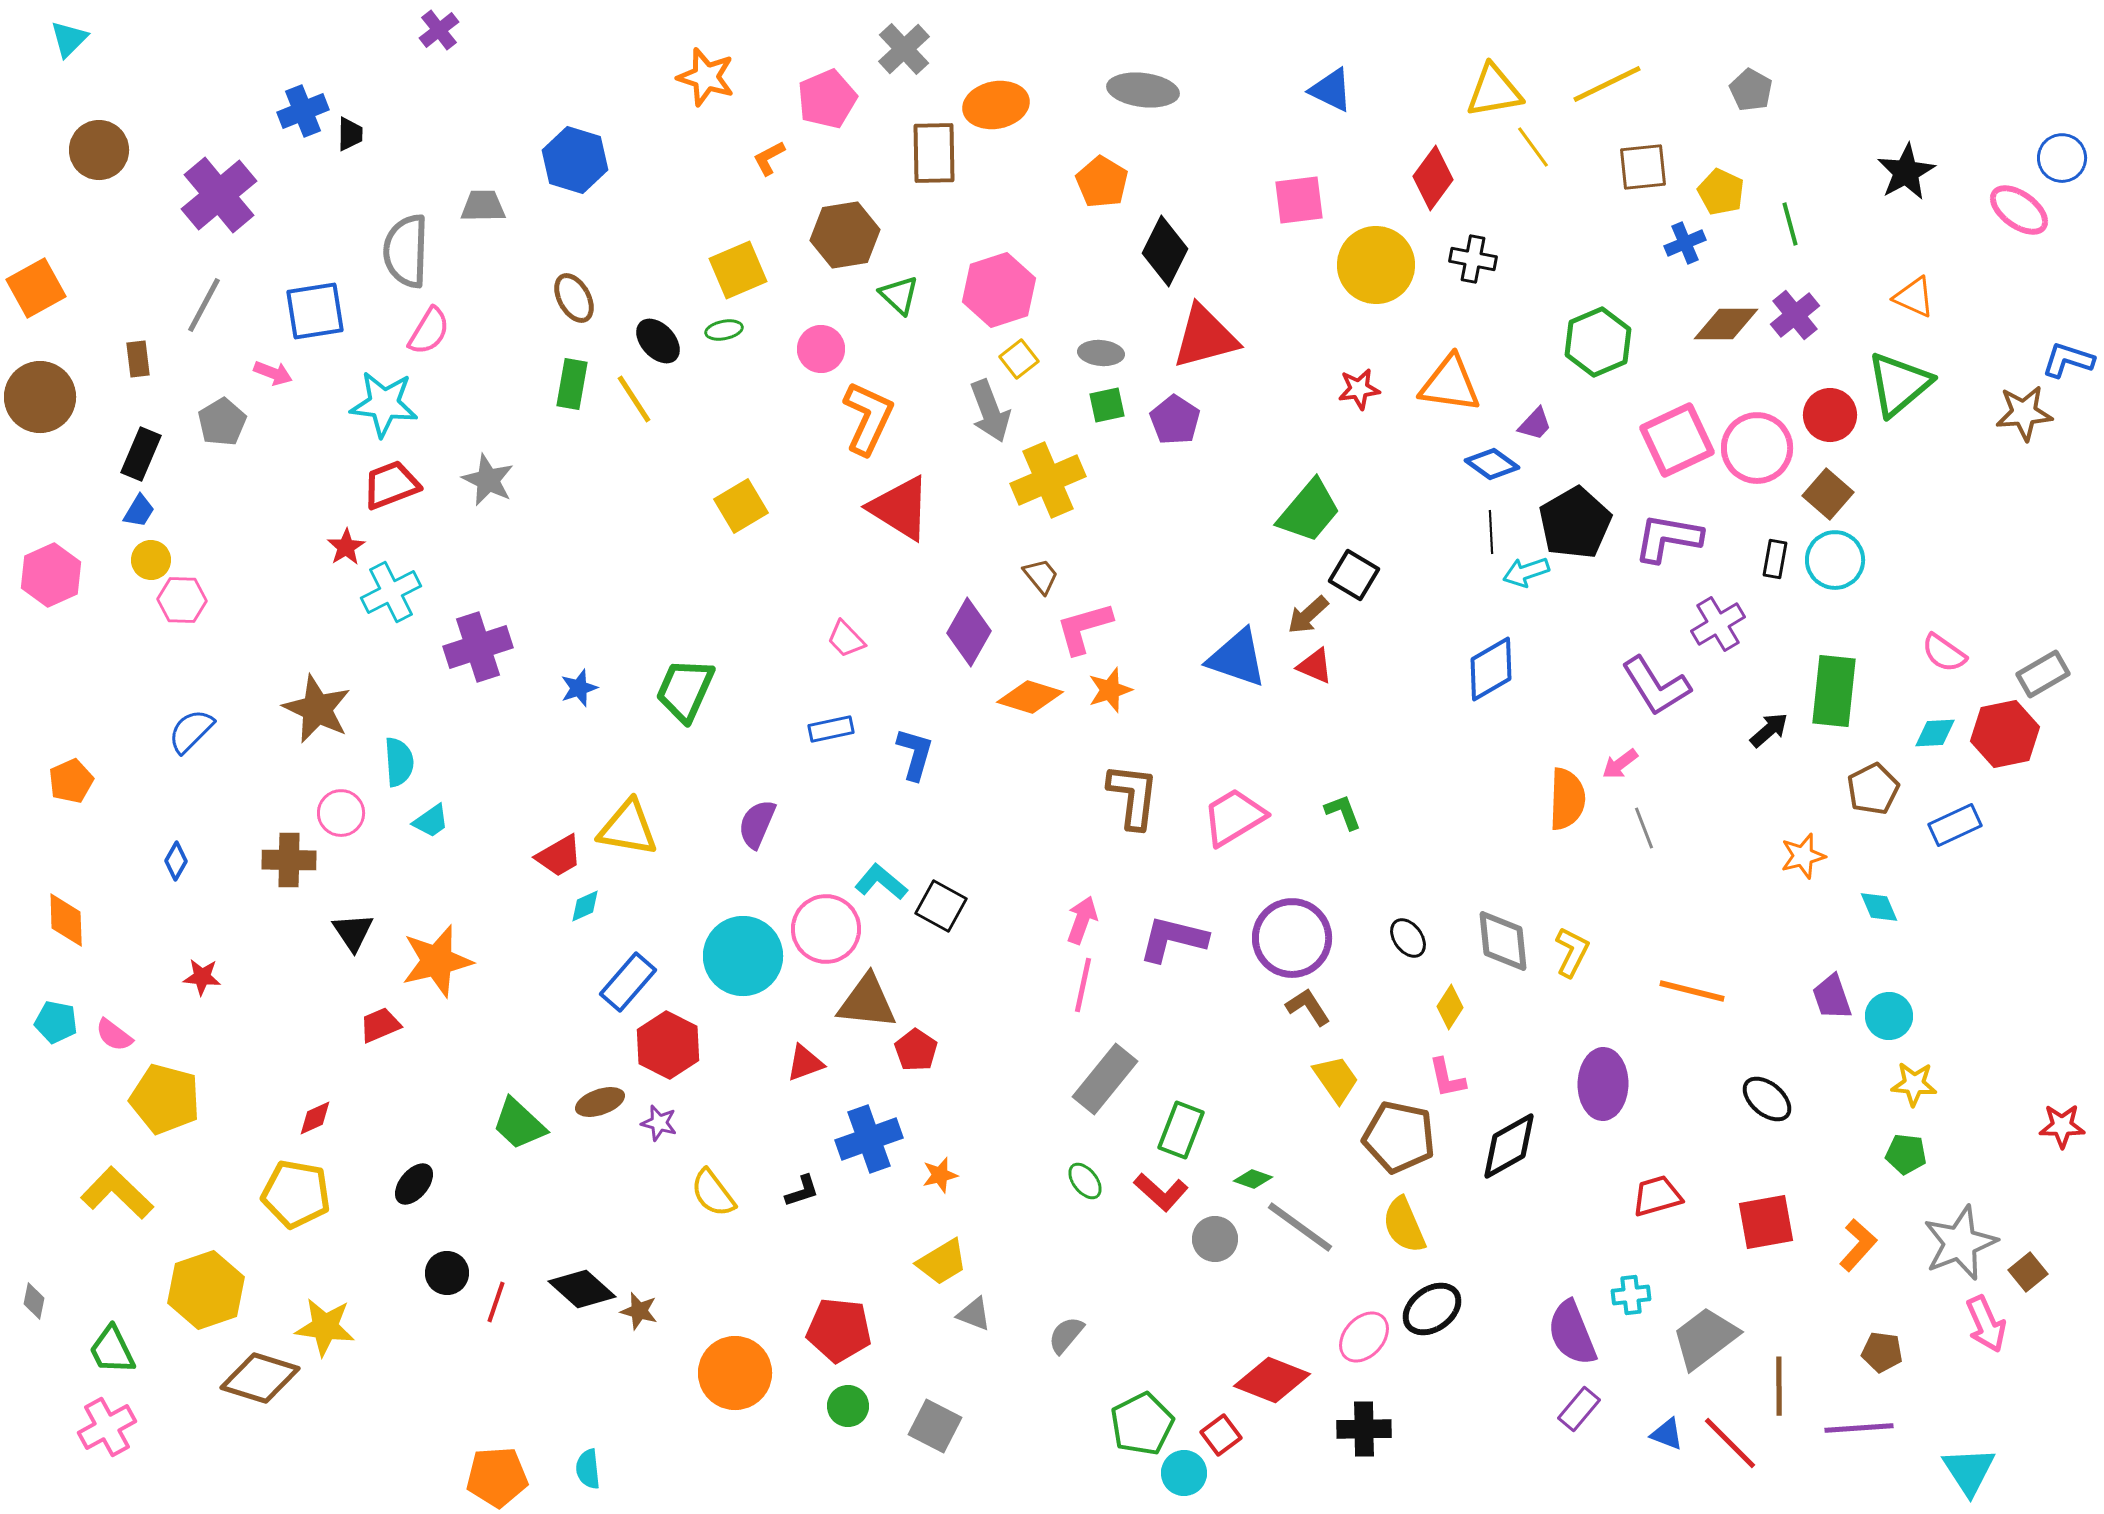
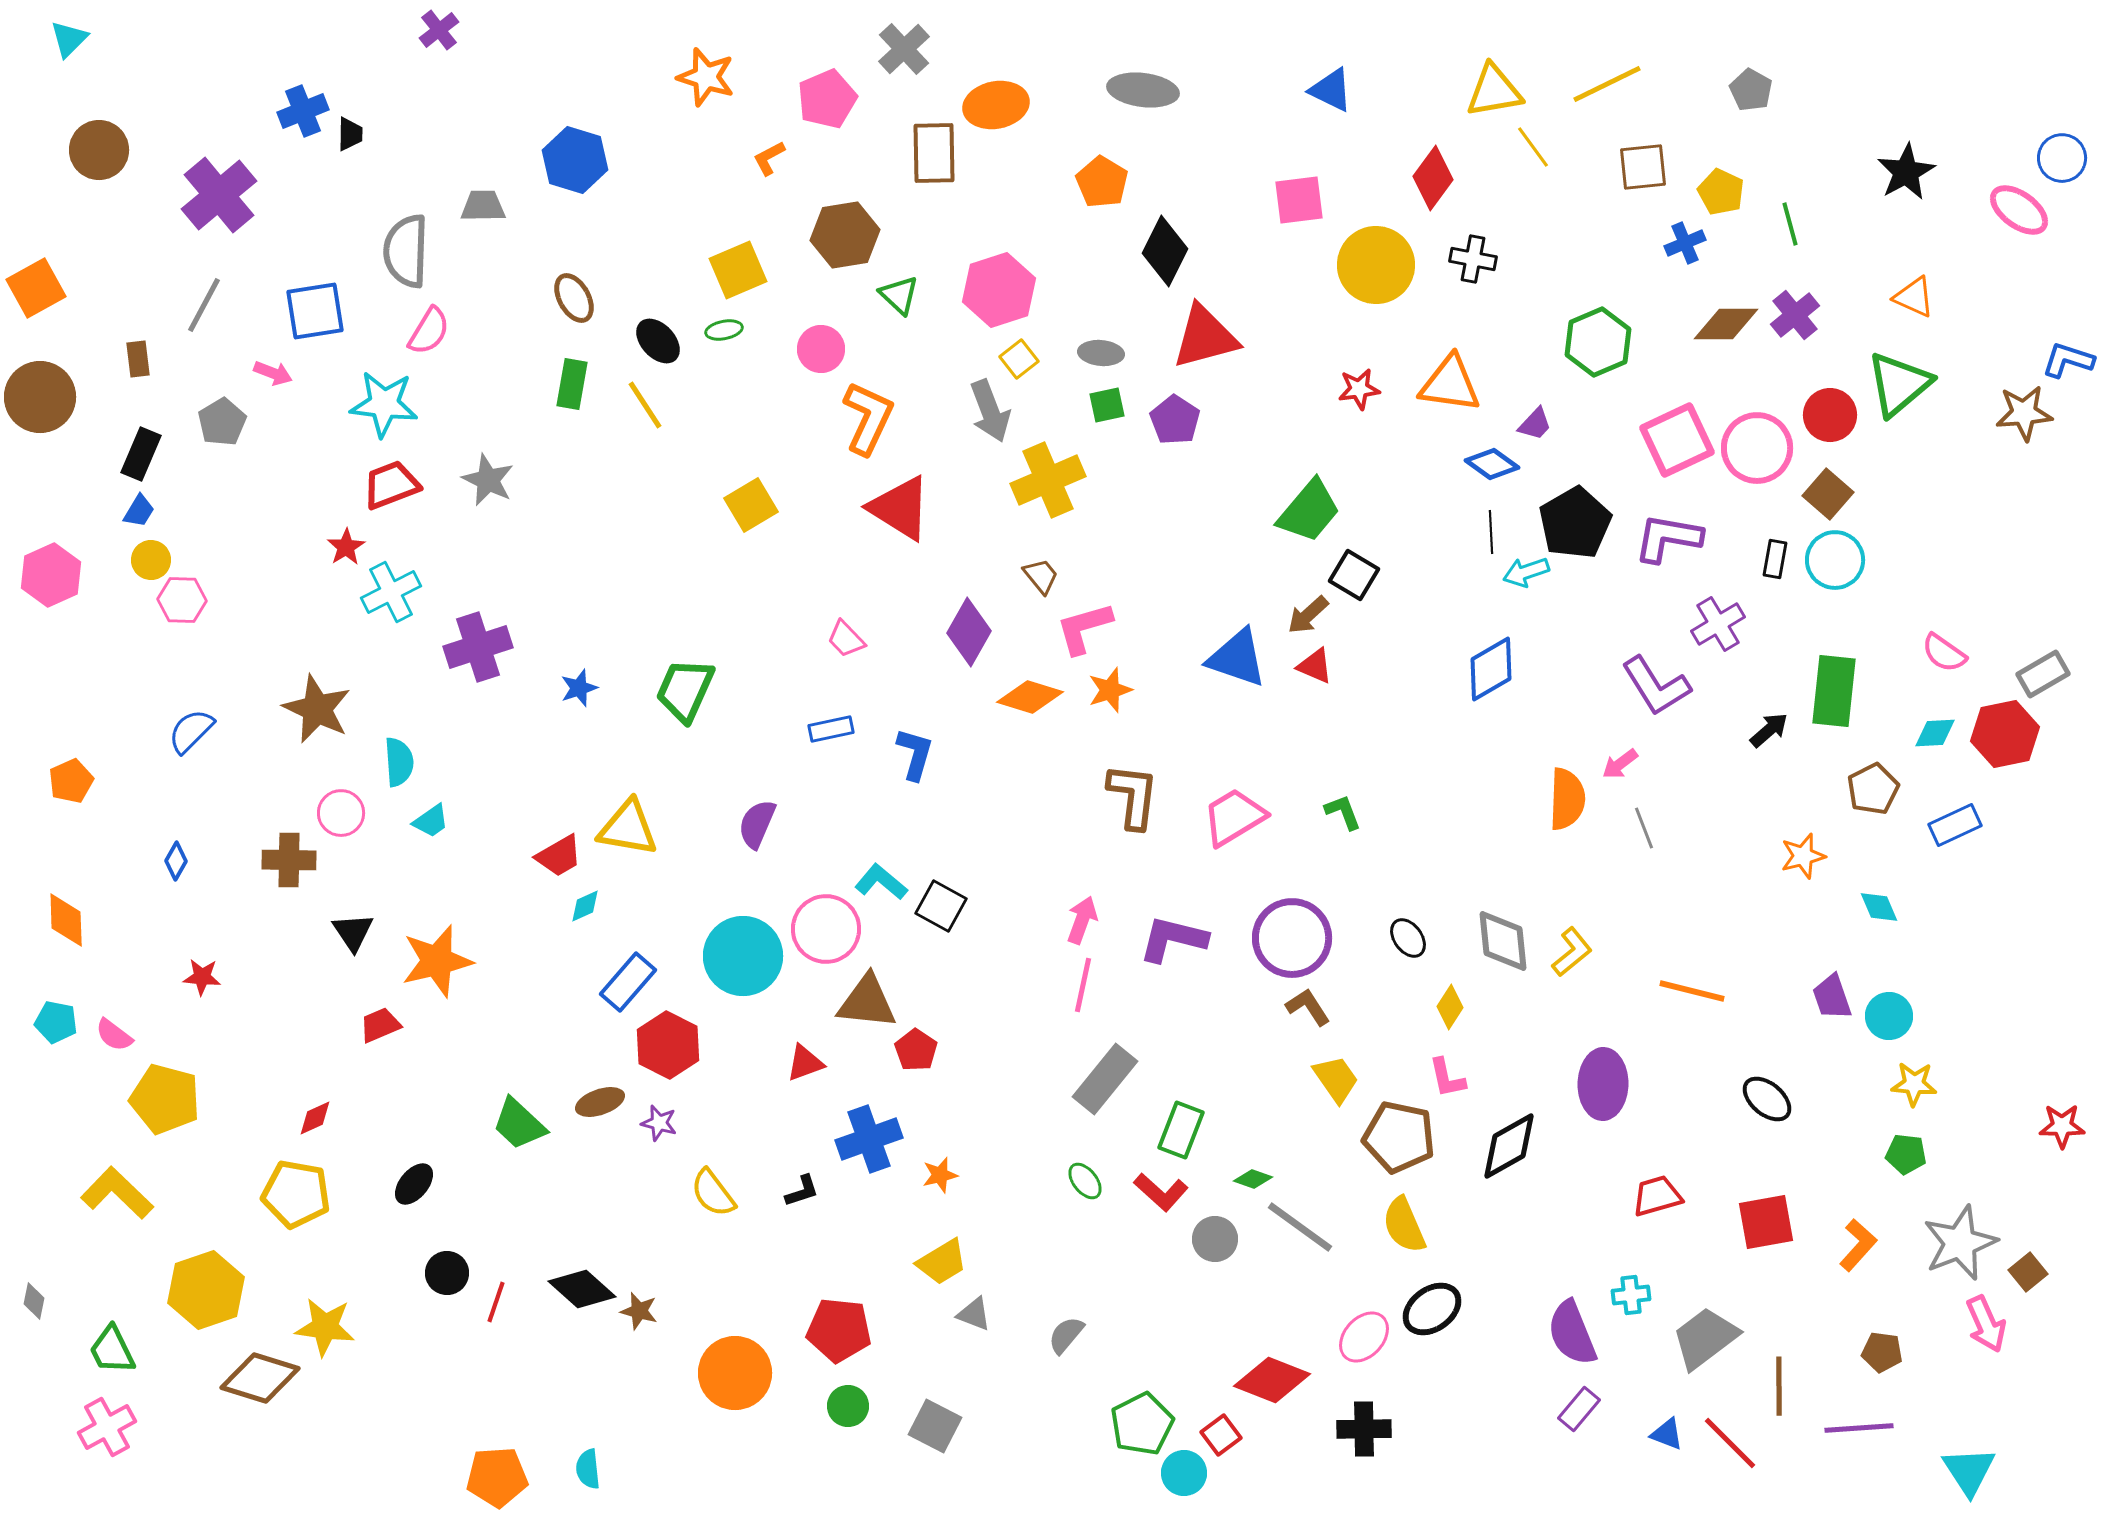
yellow line at (634, 399): moved 11 px right, 6 px down
yellow square at (741, 506): moved 10 px right, 1 px up
yellow L-shape at (1572, 952): rotated 24 degrees clockwise
